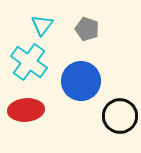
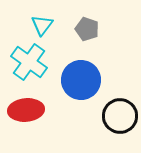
blue circle: moved 1 px up
